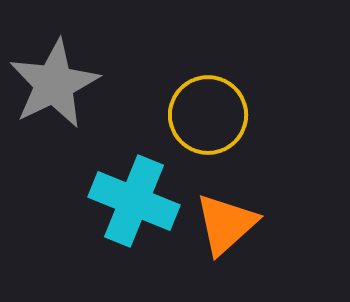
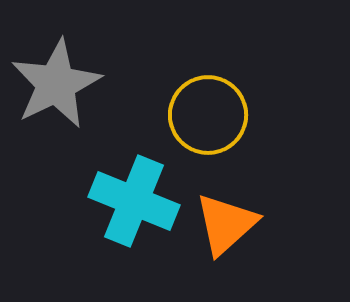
gray star: moved 2 px right
